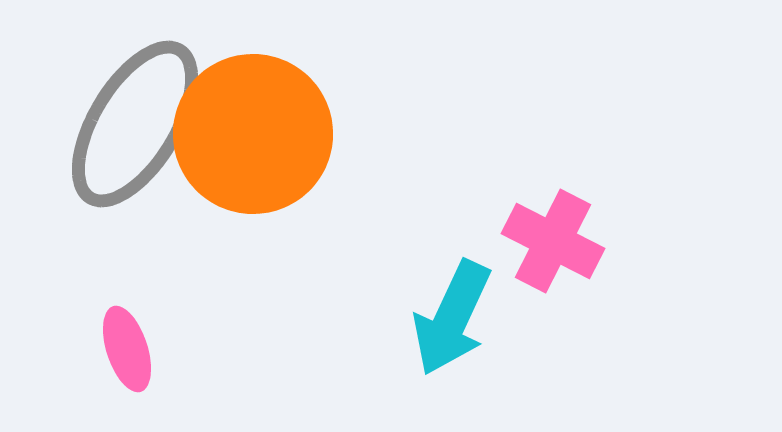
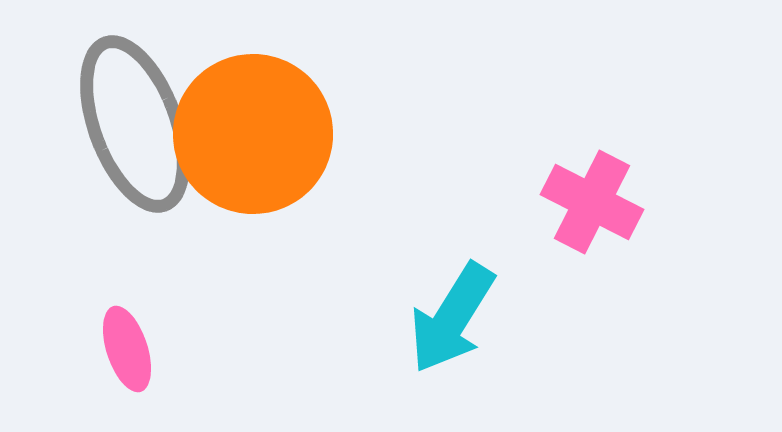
gray ellipse: rotated 51 degrees counterclockwise
pink cross: moved 39 px right, 39 px up
cyan arrow: rotated 7 degrees clockwise
